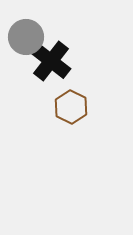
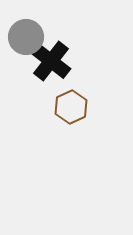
brown hexagon: rotated 8 degrees clockwise
